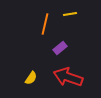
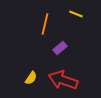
yellow line: moved 6 px right; rotated 32 degrees clockwise
red arrow: moved 5 px left, 3 px down
